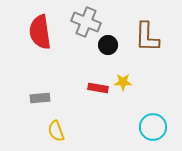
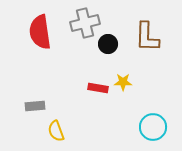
gray cross: moved 1 px left, 1 px down; rotated 36 degrees counterclockwise
black circle: moved 1 px up
gray rectangle: moved 5 px left, 8 px down
